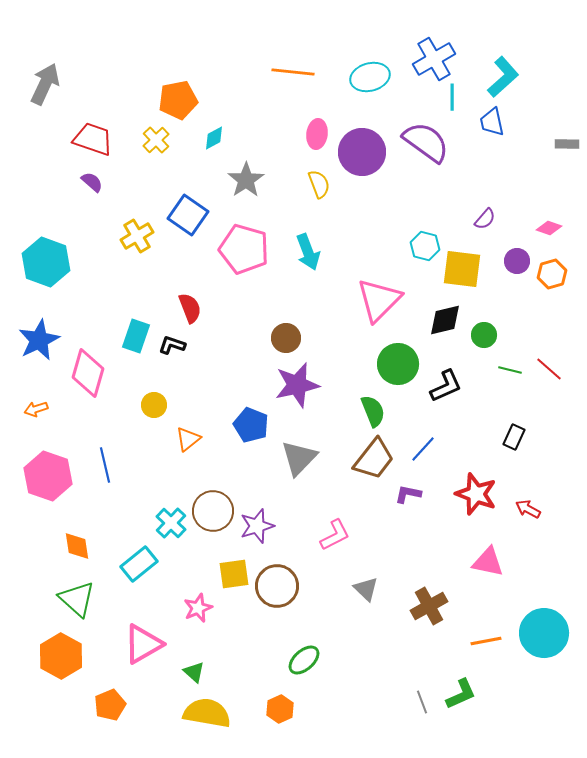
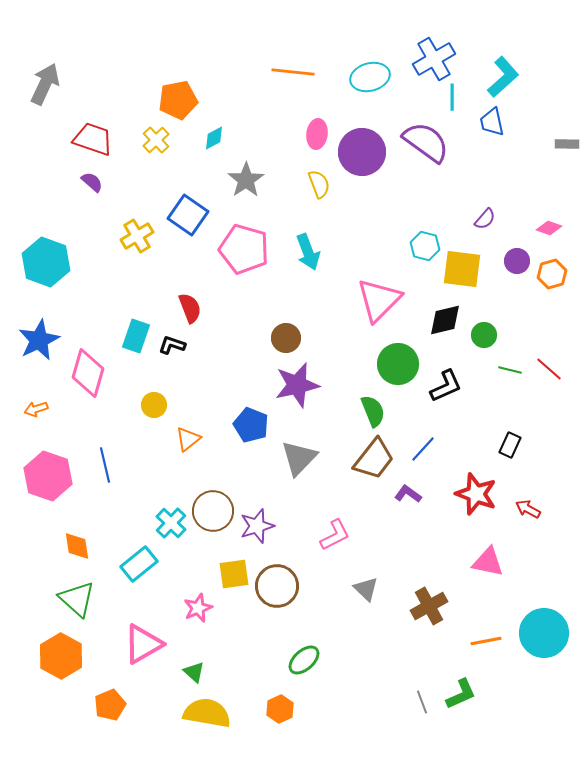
black rectangle at (514, 437): moved 4 px left, 8 px down
purple L-shape at (408, 494): rotated 24 degrees clockwise
